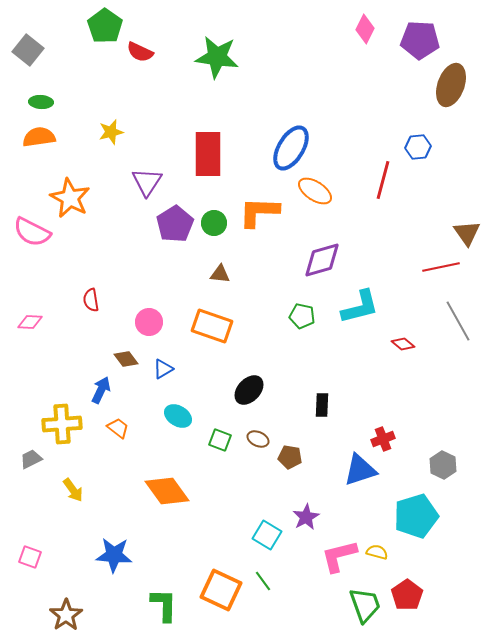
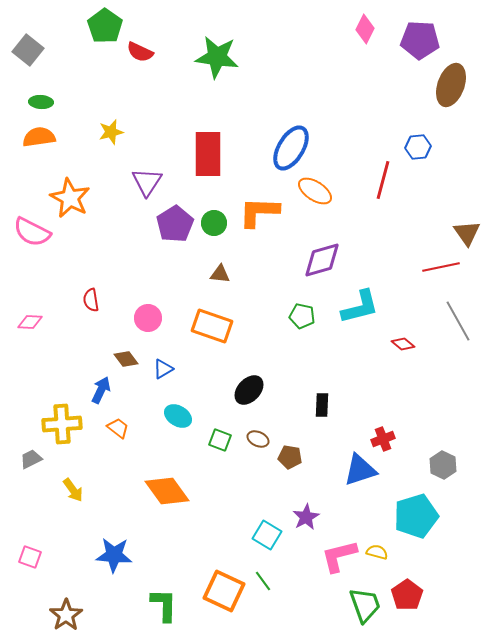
pink circle at (149, 322): moved 1 px left, 4 px up
orange square at (221, 590): moved 3 px right, 1 px down
